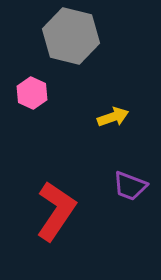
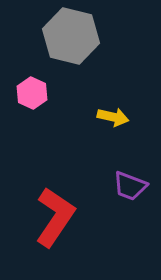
yellow arrow: rotated 32 degrees clockwise
red L-shape: moved 1 px left, 6 px down
